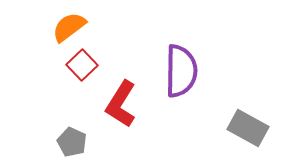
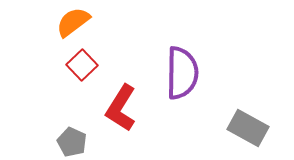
orange semicircle: moved 4 px right, 5 px up
purple semicircle: moved 1 px right, 2 px down
red L-shape: moved 4 px down
